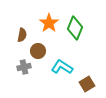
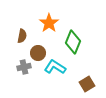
green diamond: moved 2 px left, 14 px down
brown semicircle: moved 1 px down
brown circle: moved 2 px down
cyan L-shape: moved 7 px left
